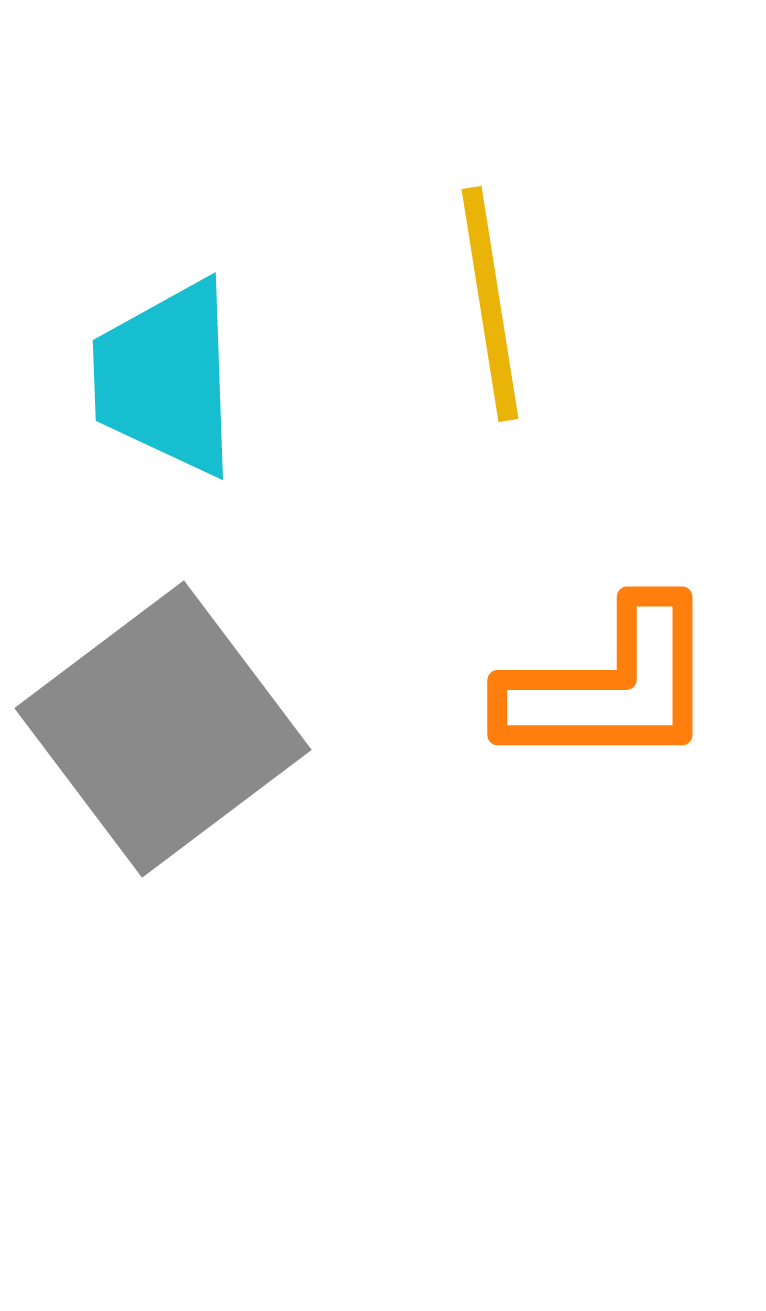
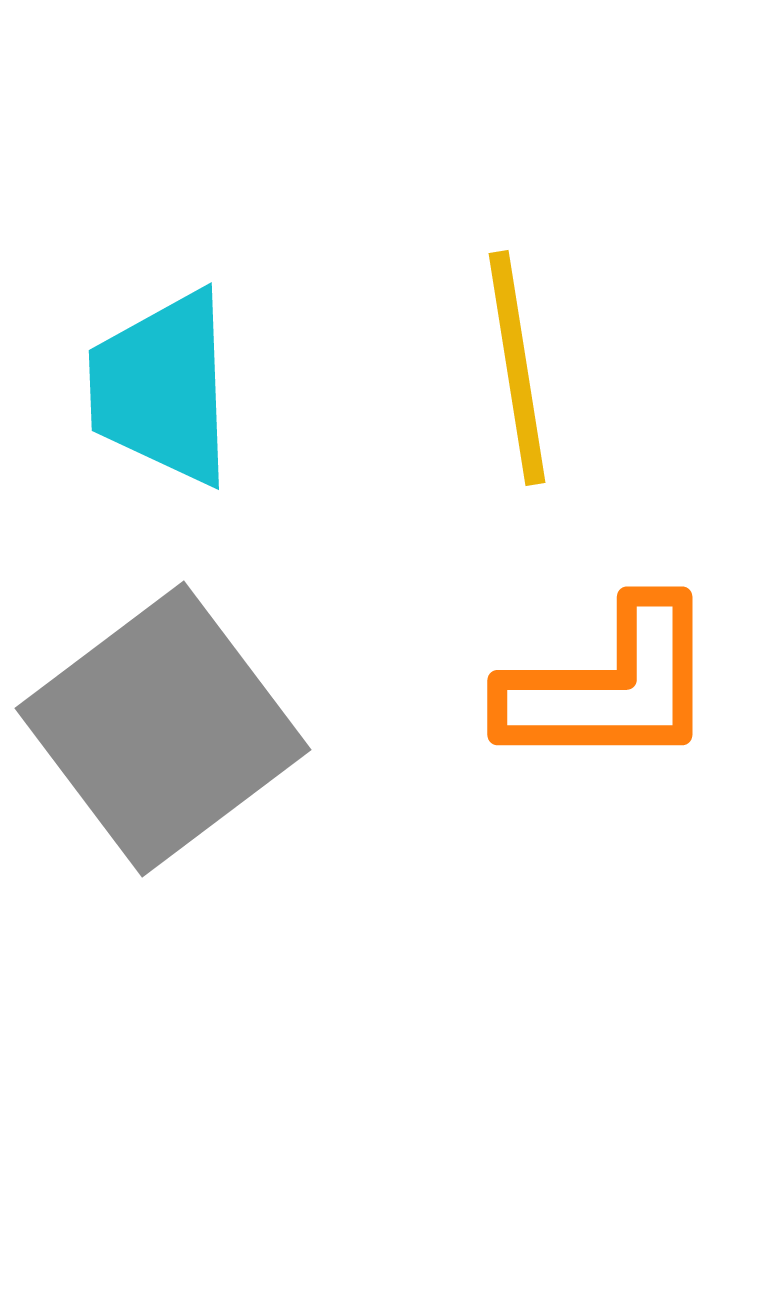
yellow line: moved 27 px right, 64 px down
cyan trapezoid: moved 4 px left, 10 px down
